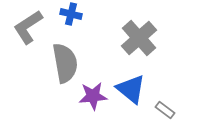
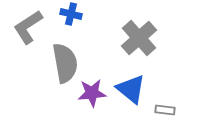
purple star: moved 1 px left, 3 px up
gray rectangle: rotated 30 degrees counterclockwise
